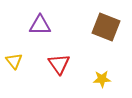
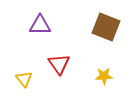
yellow triangle: moved 10 px right, 18 px down
yellow star: moved 2 px right, 3 px up
